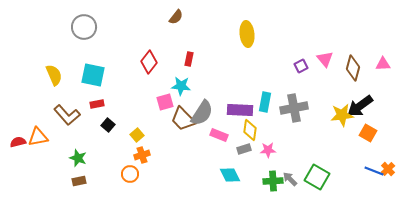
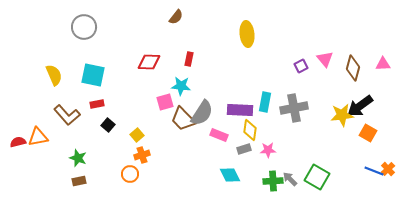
red diamond at (149, 62): rotated 55 degrees clockwise
